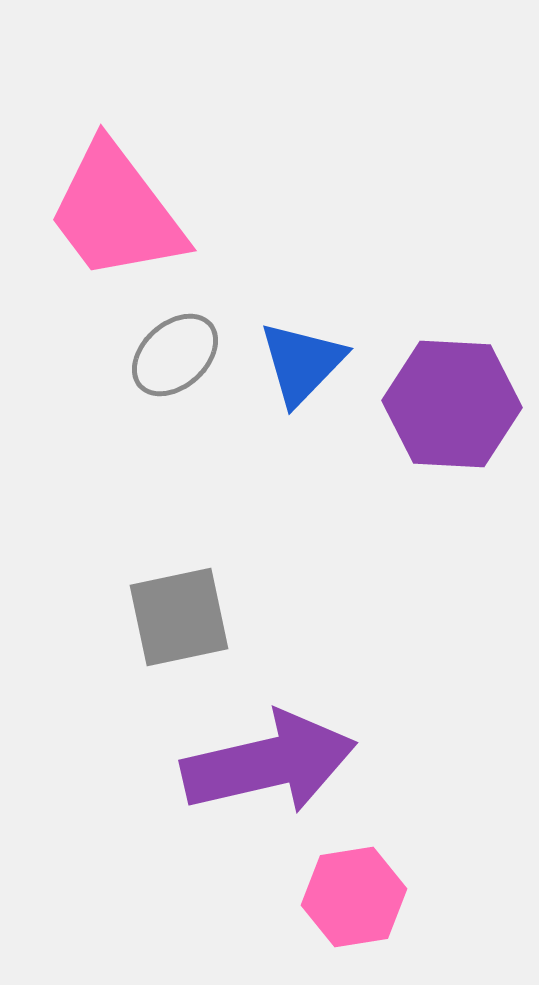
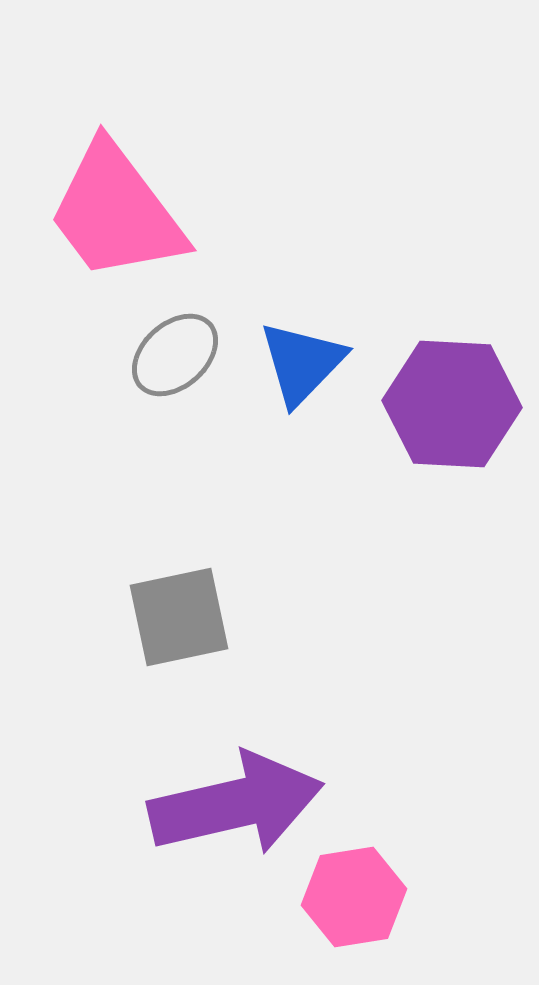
purple arrow: moved 33 px left, 41 px down
